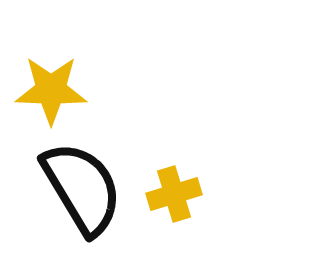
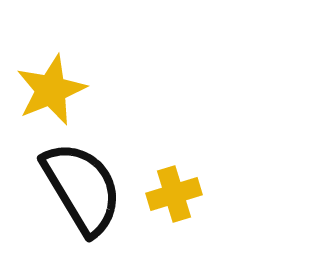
yellow star: rotated 24 degrees counterclockwise
